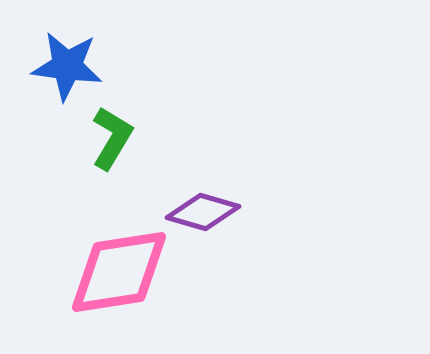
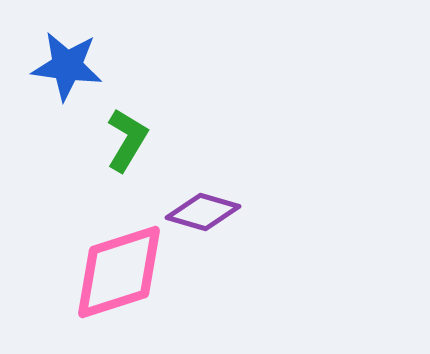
green L-shape: moved 15 px right, 2 px down
pink diamond: rotated 9 degrees counterclockwise
